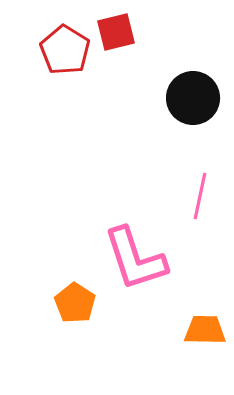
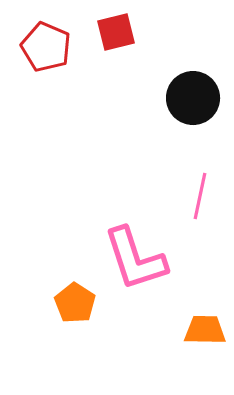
red pentagon: moved 19 px left, 3 px up; rotated 9 degrees counterclockwise
